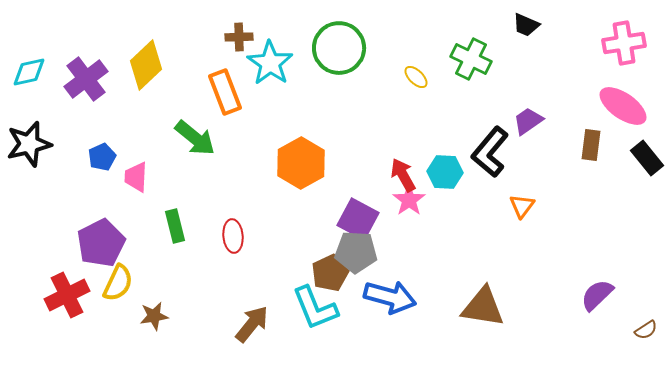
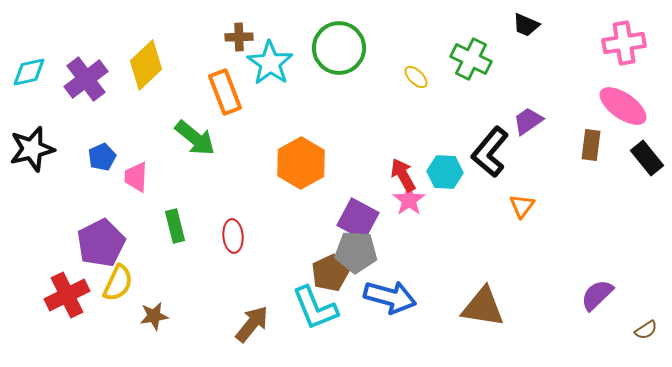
black star: moved 3 px right, 5 px down
